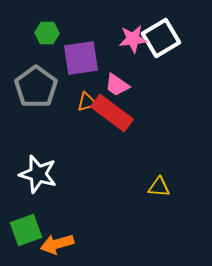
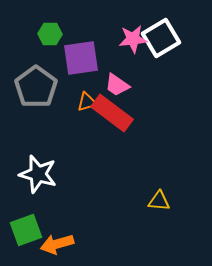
green hexagon: moved 3 px right, 1 px down
yellow triangle: moved 14 px down
